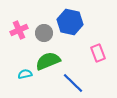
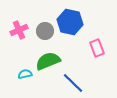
gray circle: moved 1 px right, 2 px up
pink rectangle: moved 1 px left, 5 px up
